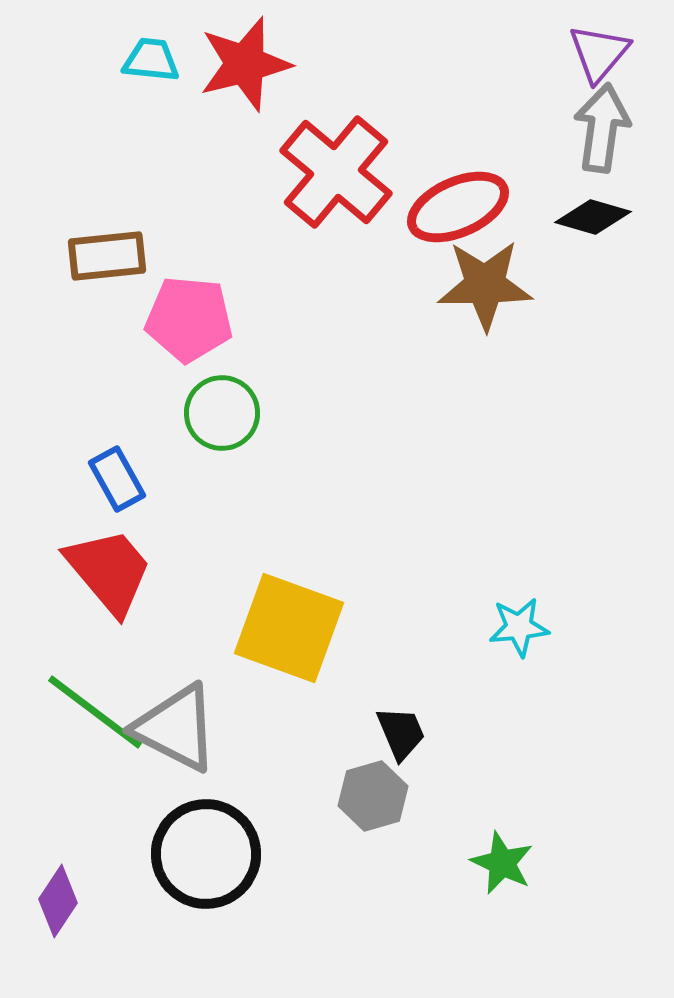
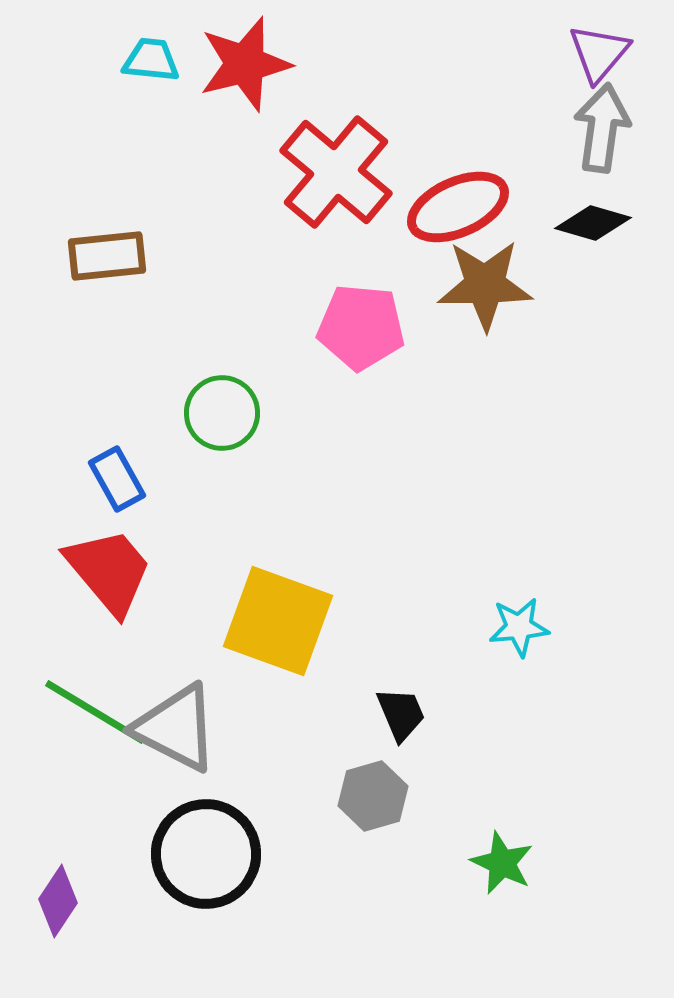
black diamond: moved 6 px down
pink pentagon: moved 172 px right, 8 px down
yellow square: moved 11 px left, 7 px up
green line: rotated 6 degrees counterclockwise
black trapezoid: moved 19 px up
